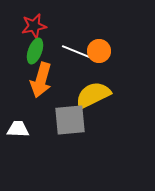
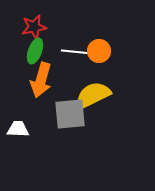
red star: moved 1 px down
white line: rotated 16 degrees counterclockwise
gray square: moved 6 px up
